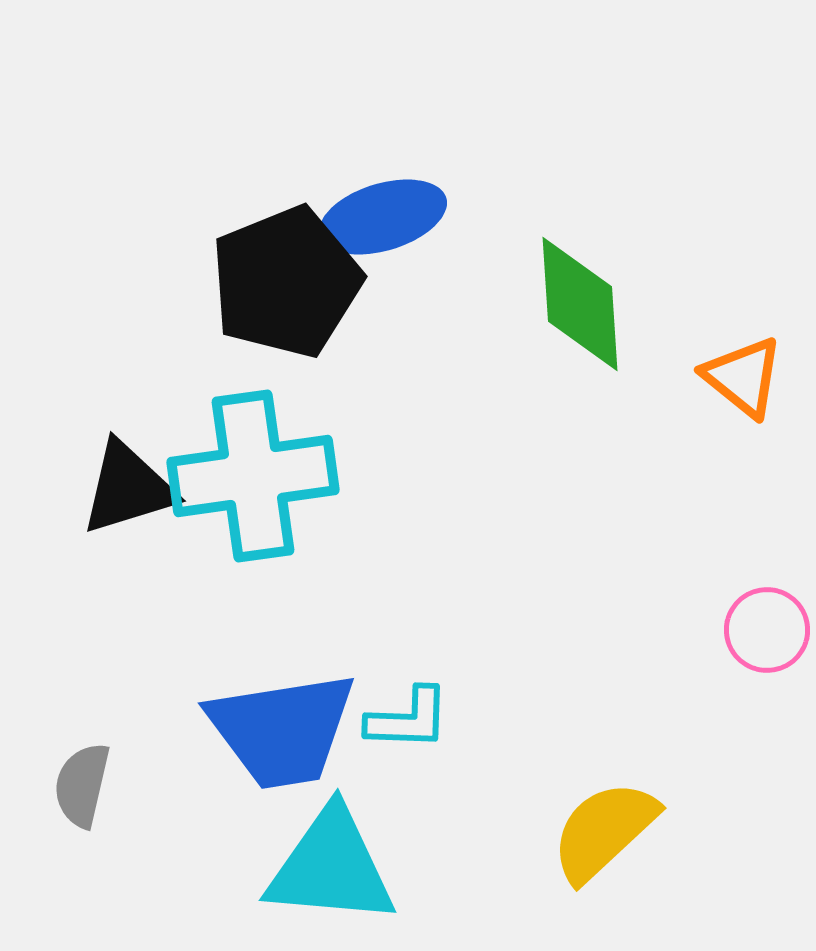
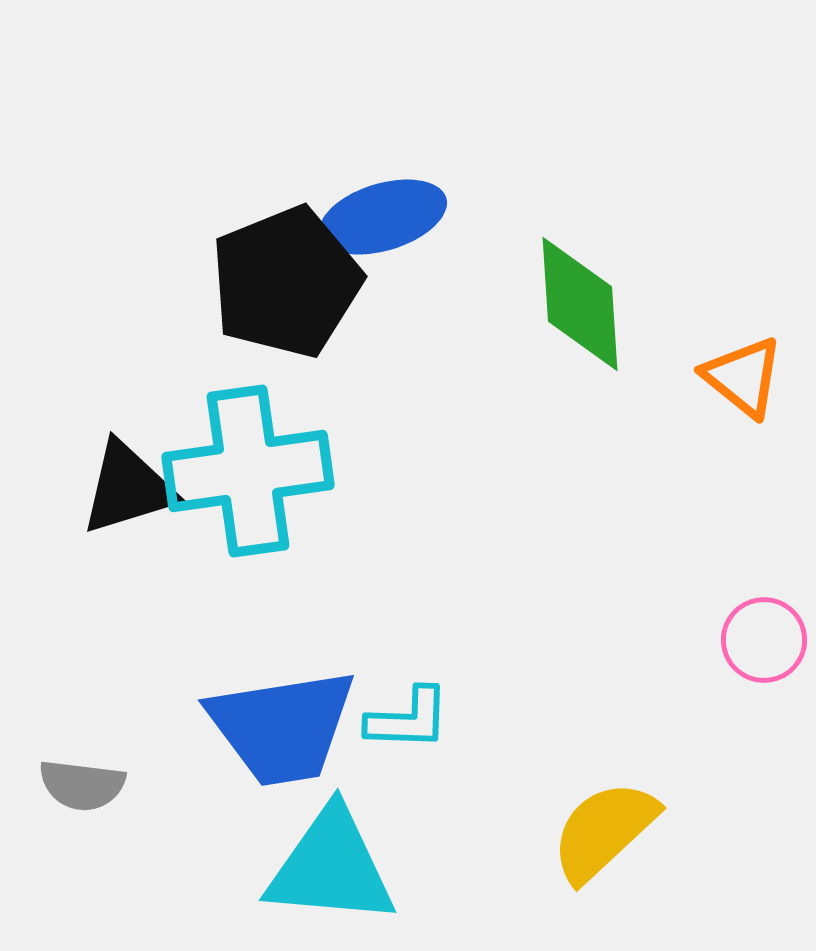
cyan cross: moved 5 px left, 5 px up
pink circle: moved 3 px left, 10 px down
blue trapezoid: moved 3 px up
gray semicircle: rotated 96 degrees counterclockwise
